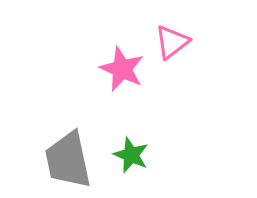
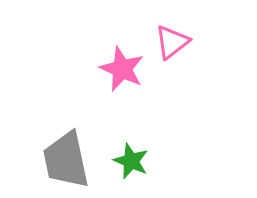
green star: moved 6 px down
gray trapezoid: moved 2 px left
